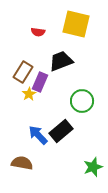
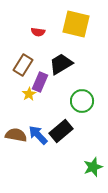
black trapezoid: moved 3 px down; rotated 10 degrees counterclockwise
brown rectangle: moved 7 px up
brown semicircle: moved 6 px left, 28 px up
